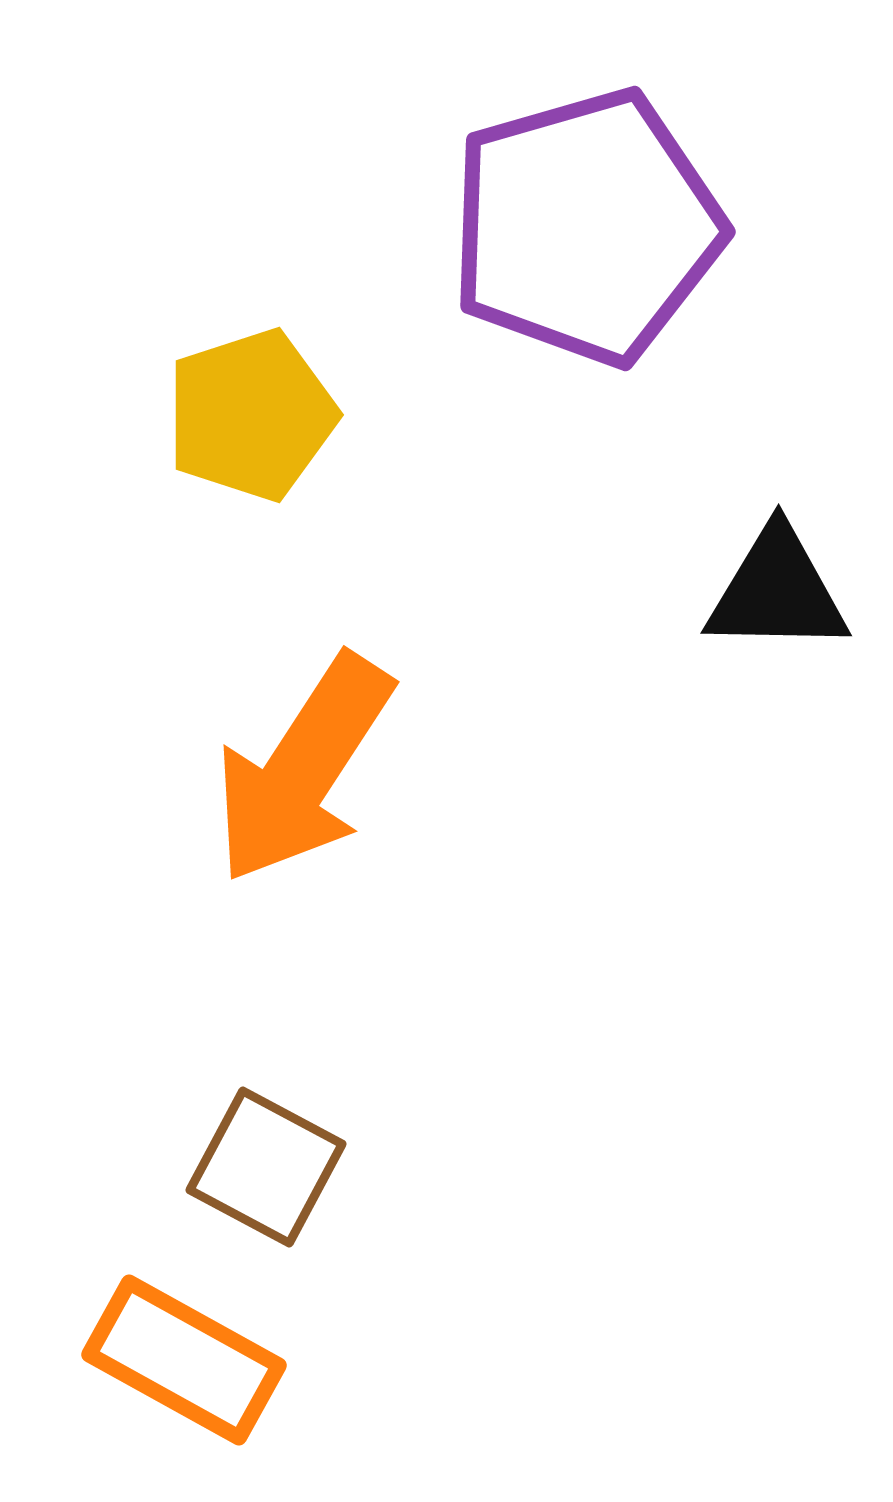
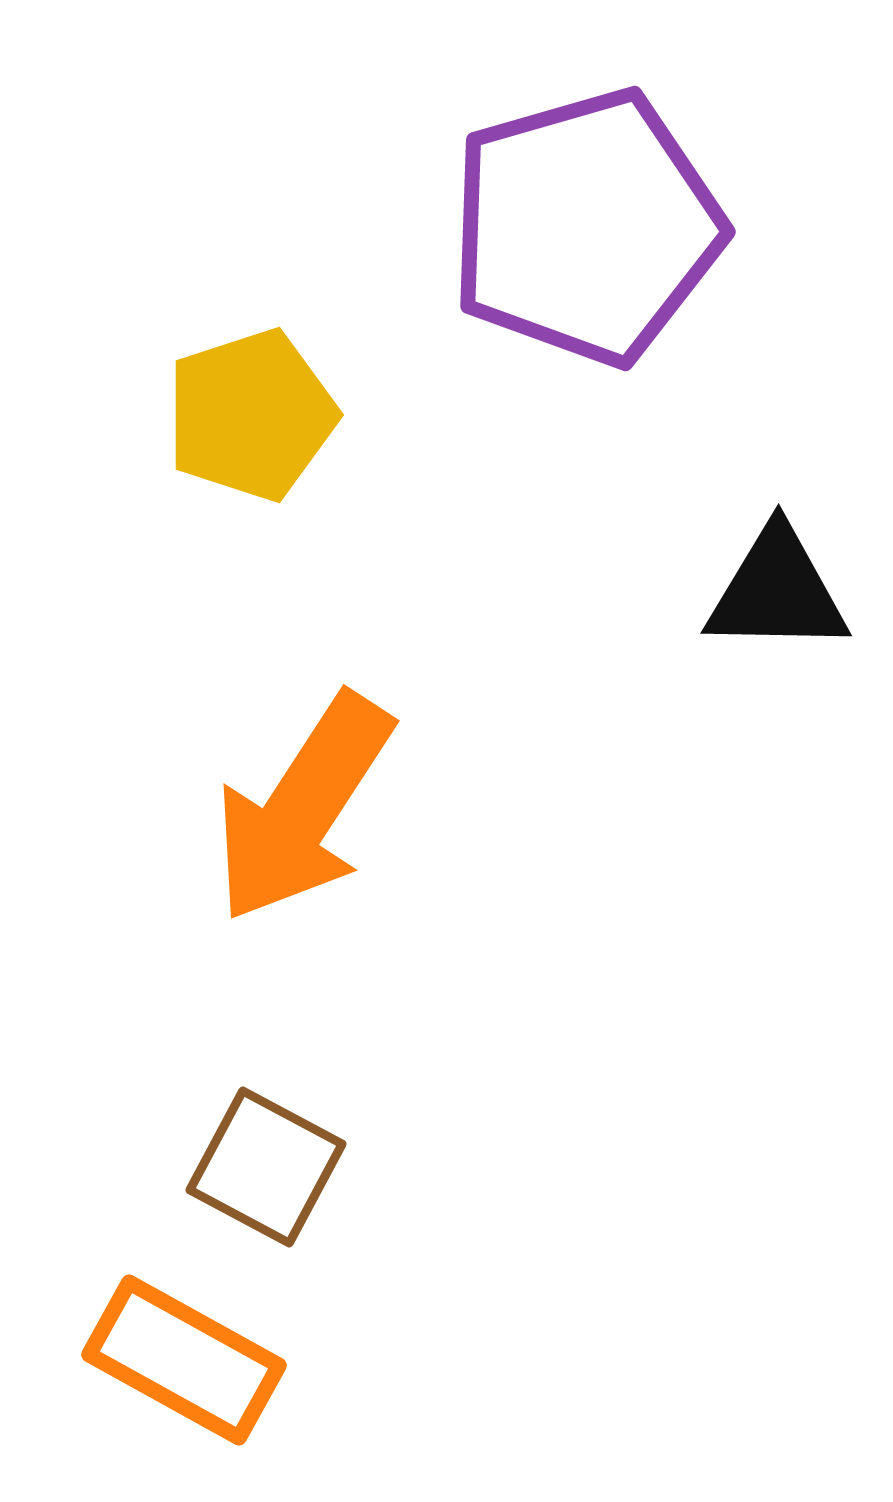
orange arrow: moved 39 px down
